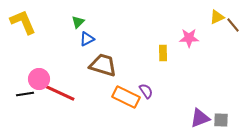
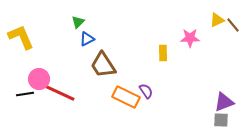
yellow triangle: moved 3 px down
yellow L-shape: moved 2 px left, 15 px down
pink star: moved 1 px right
brown trapezoid: rotated 140 degrees counterclockwise
purple triangle: moved 24 px right, 16 px up
